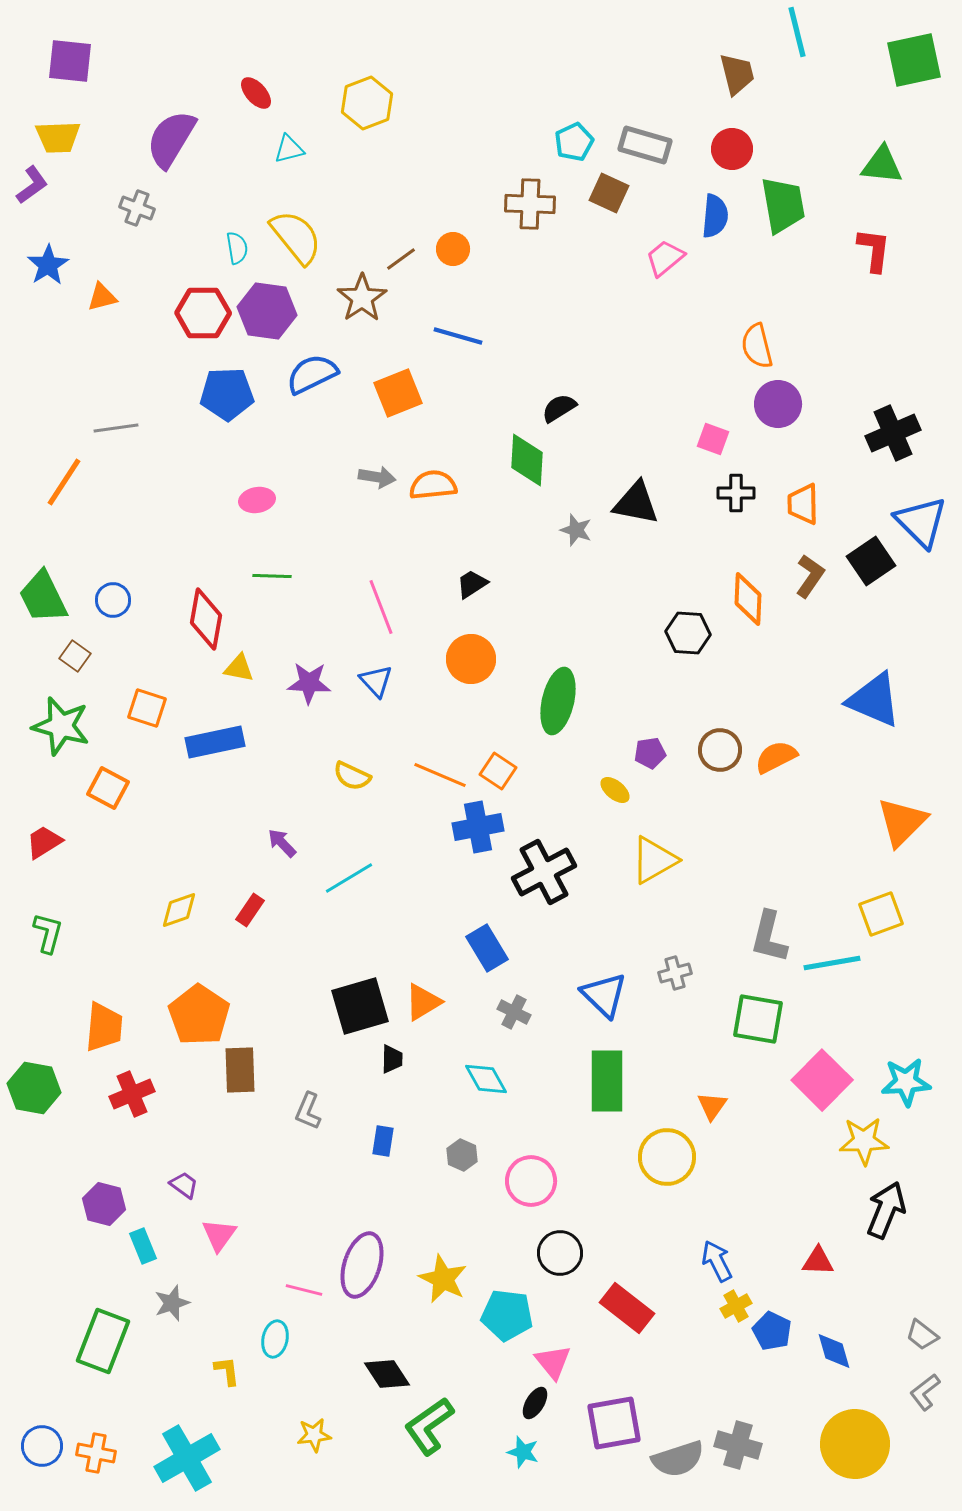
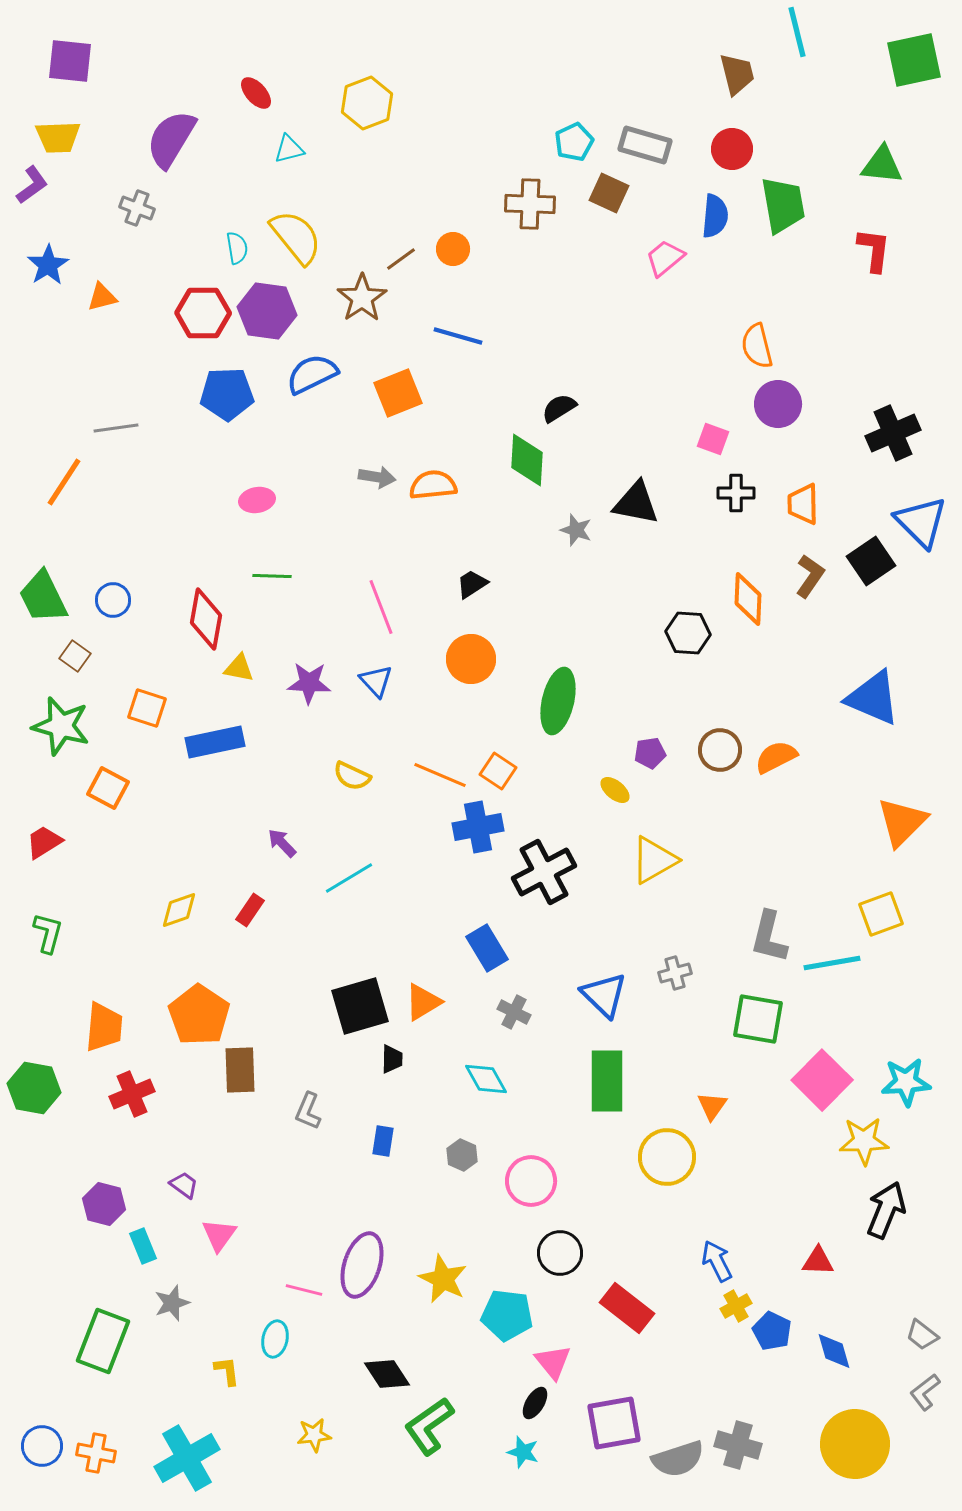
blue triangle at (874, 700): moved 1 px left, 2 px up
